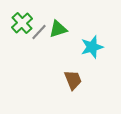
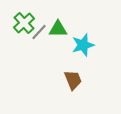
green cross: moved 2 px right
green triangle: rotated 18 degrees clockwise
cyan star: moved 9 px left, 2 px up
